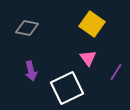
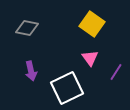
pink triangle: moved 2 px right
